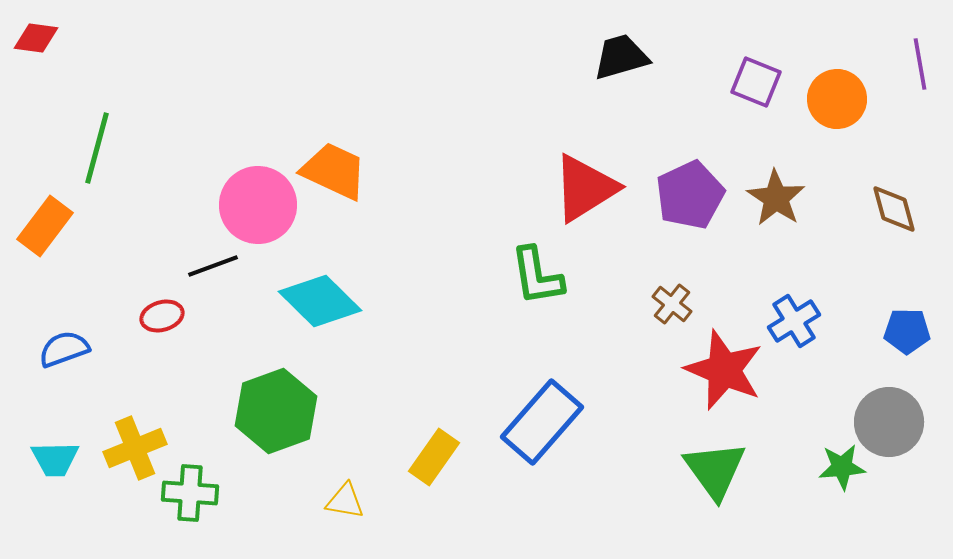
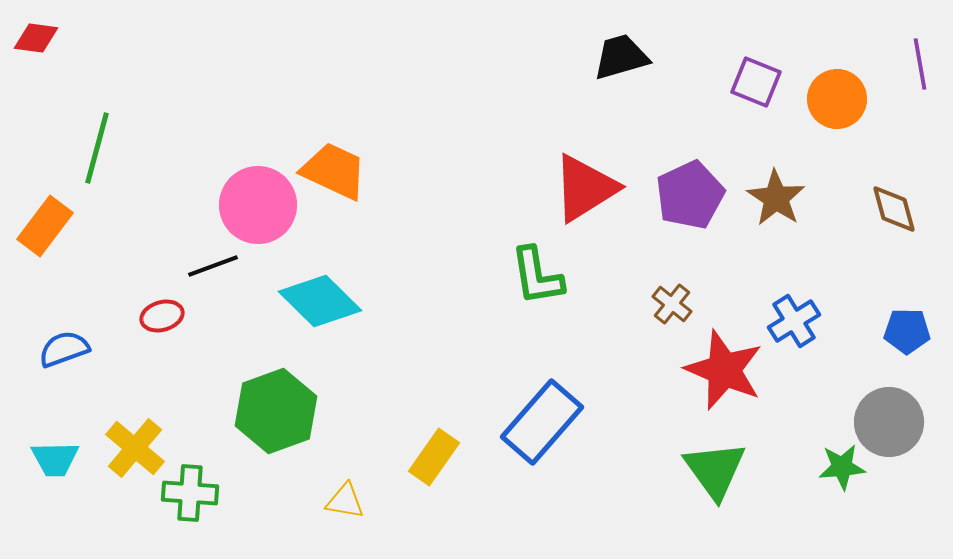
yellow cross: rotated 28 degrees counterclockwise
